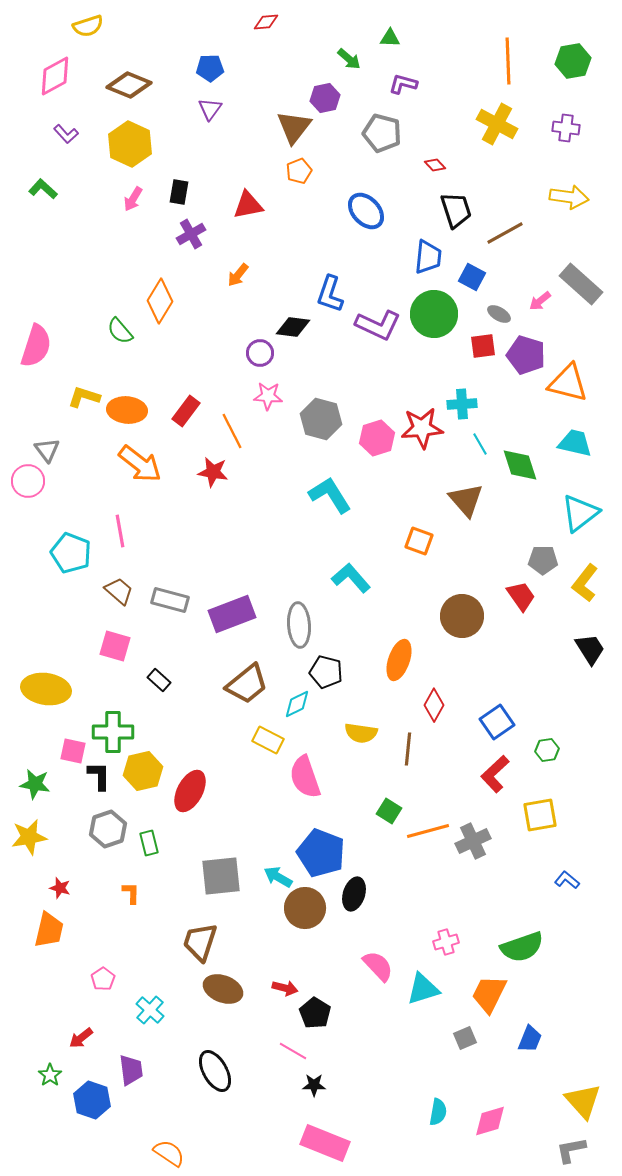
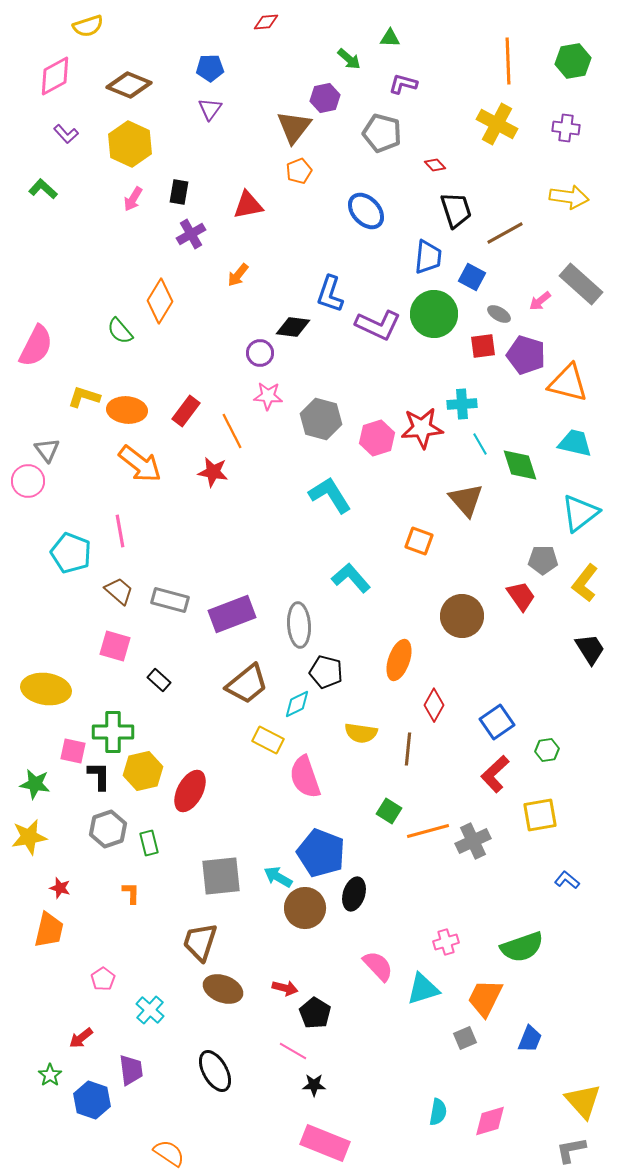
pink semicircle at (36, 346): rotated 9 degrees clockwise
orange trapezoid at (489, 994): moved 4 px left, 4 px down
